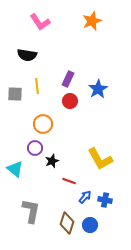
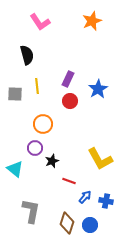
black semicircle: rotated 114 degrees counterclockwise
blue cross: moved 1 px right, 1 px down
